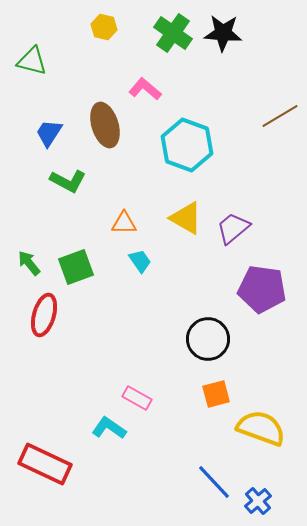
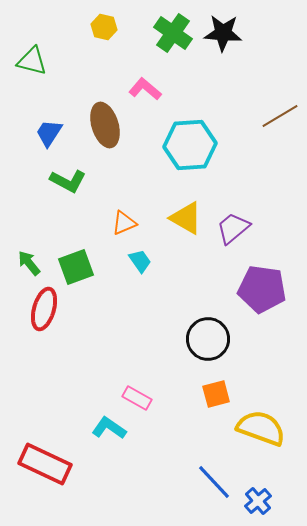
cyan hexagon: moved 3 px right; rotated 24 degrees counterclockwise
orange triangle: rotated 24 degrees counterclockwise
red ellipse: moved 6 px up
